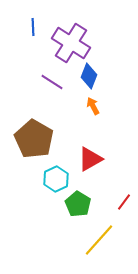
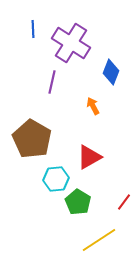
blue line: moved 2 px down
blue diamond: moved 22 px right, 4 px up
purple line: rotated 70 degrees clockwise
brown pentagon: moved 2 px left
red triangle: moved 1 px left, 2 px up
cyan hexagon: rotated 20 degrees clockwise
green pentagon: moved 2 px up
yellow line: rotated 15 degrees clockwise
